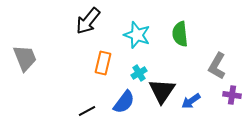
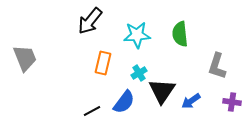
black arrow: moved 2 px right
cyan star: rotated 24 degrees counterclockwise
gray L-shape: rotated 12 degrees counterclockwise
purple cross: moved 7 px down
black line: moved 5 px right
